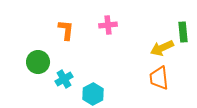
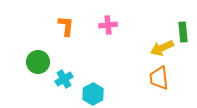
orange L-shape: moved 4 px up
